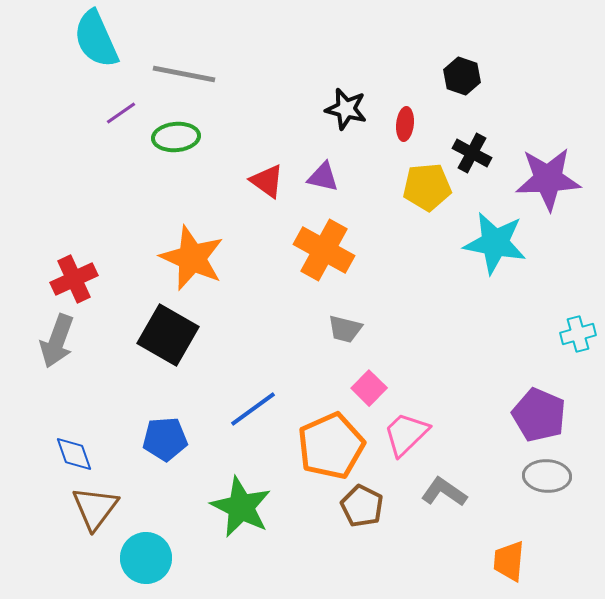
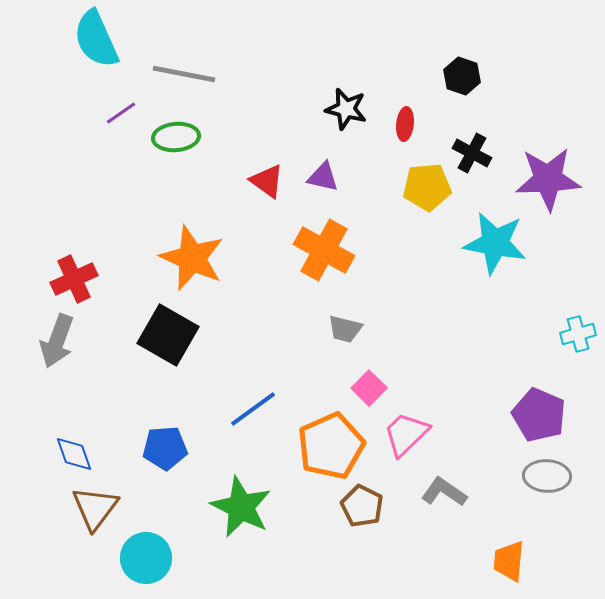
blue pentagon: moved 9 px down
